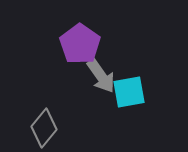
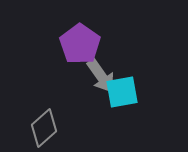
cyan square: moved 7 px left
gray diamond: rotated 9 degrees clockwise
